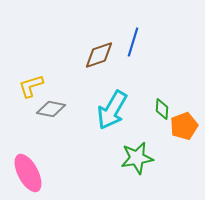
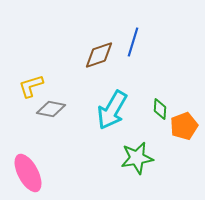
green diamond: moved 2 px left
